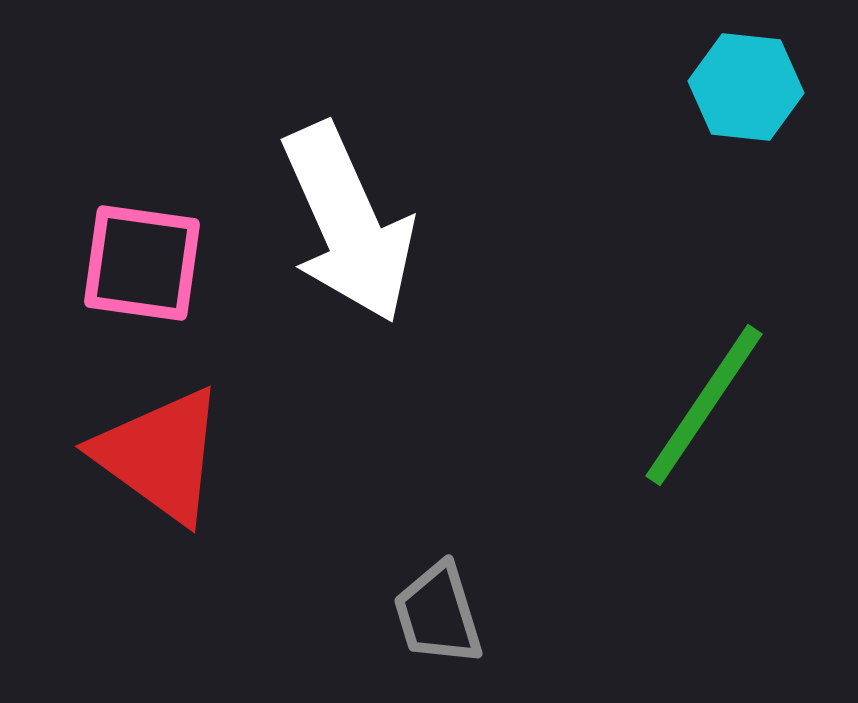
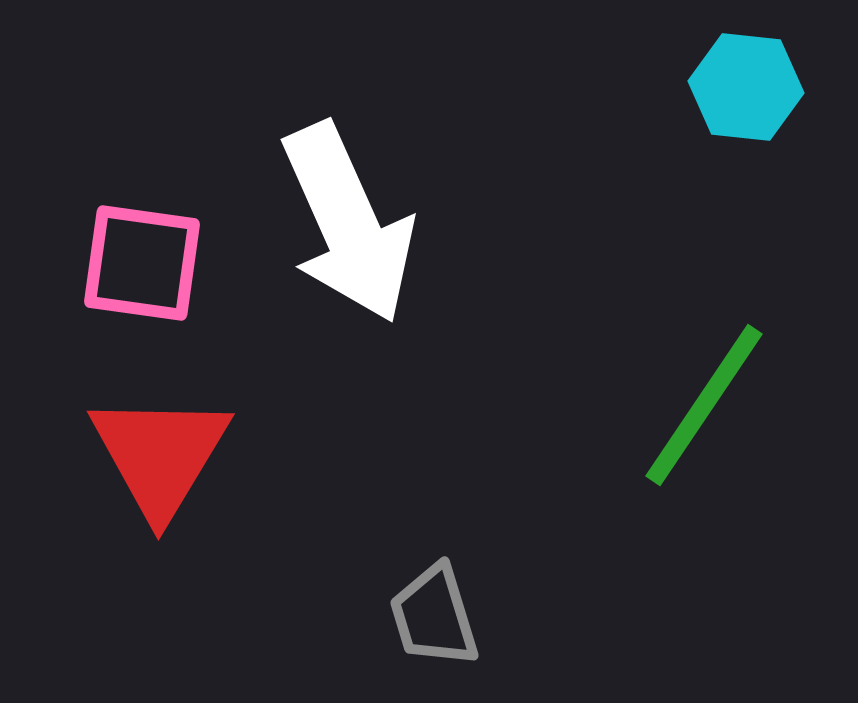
red triangle: rotated 25 degrees clockwise
gray trapezoid: moved 4 px left, 2 px down
